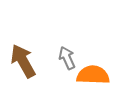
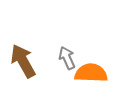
orange semicircle: moved 2 px left, 2 px up
